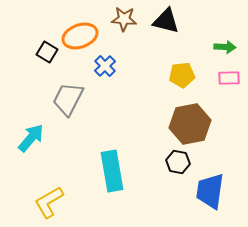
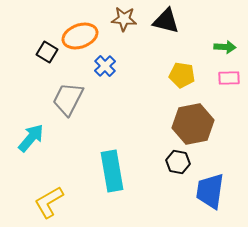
yellow pentagon: rotated 15 degrees clockwise
brown hexagon: moved 3 px right
